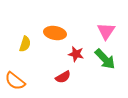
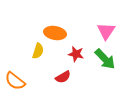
yellow semicircle: moved 13 px right, 7 px down
